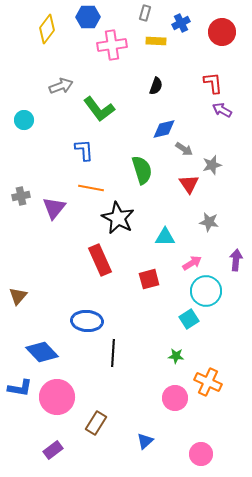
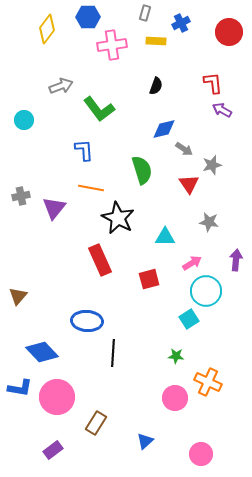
red circle at (222, 32): moved 7 px right
